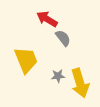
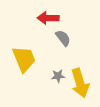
red arrow: moved 1 px right, 1 px up; rotated 30 degrees counterclockwise
yellow trapezoid: moved 2 px left, 1 px up
